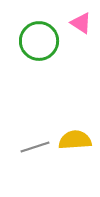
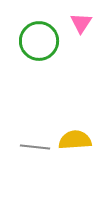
pink triangle: rotated 30 degrees clockwise
gray line: rotated 24 degrees clockwise
